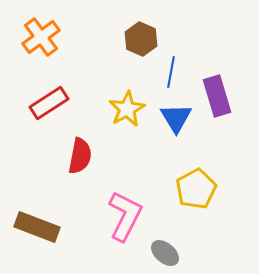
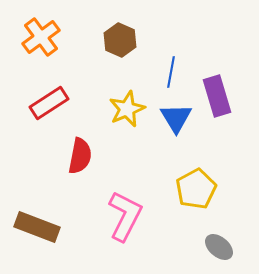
brown hexagon: moved 21 px left, 1 px down
yellow star: rotated 6 degrees clockwise
gray ellipse: moved 54 px right, 6 px up
